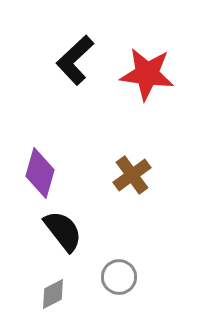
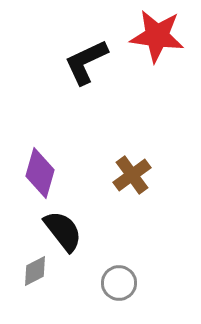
black L-shape: moved 11 px right, 2 px down; rotated 18 degrees clockwise
red star: moved 10 px right, 38 px up
gray circle: moved 6 px down
gray diamond: moved 18 px left, 23 px up
